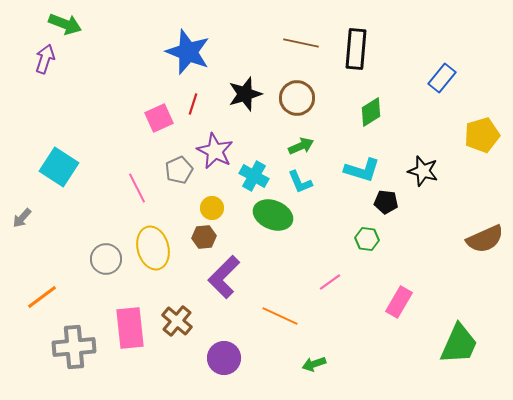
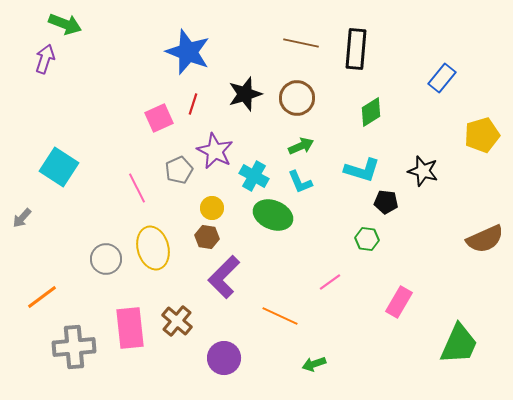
brown hexagon at (204, 237): moved 3 px right; rotated 15 degrees clockwise
